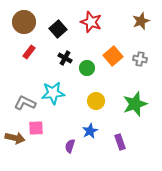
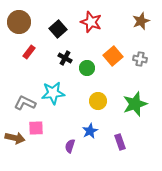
brown circle: moved 5 px left
yellow circle: moved 2 px right
